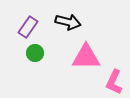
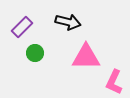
purple rectangle: moved 6 px left; rotated 10 degrees clockwise
